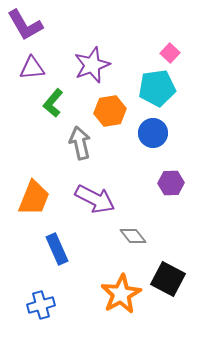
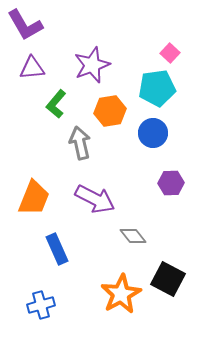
green L-shape: moved 3 px right, 1 px down
